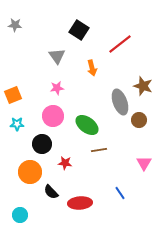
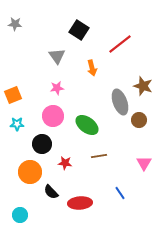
gray star: moved 1 px up
brown line: moved 6 px down
